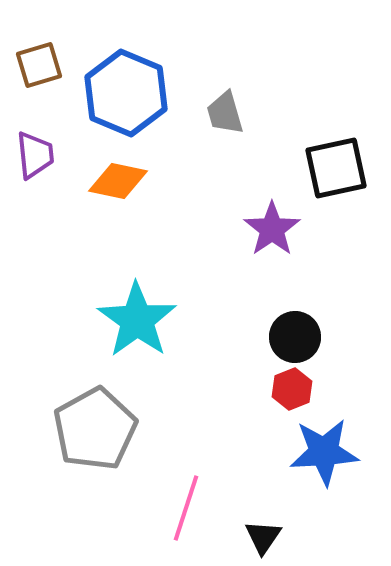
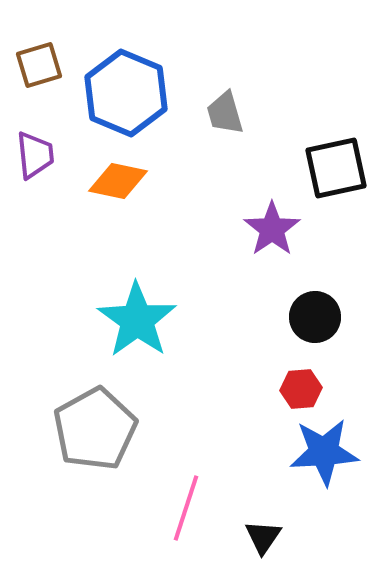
black circle: moved 20 px right, 20 px up
red hexagon: moved 9 px right; rotated 18 degrees clockwise
